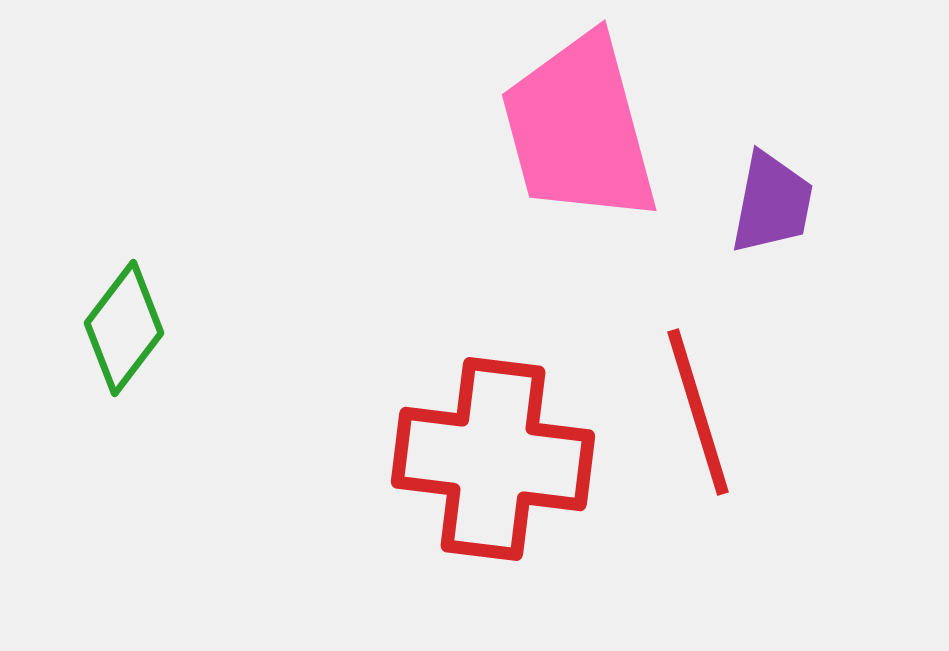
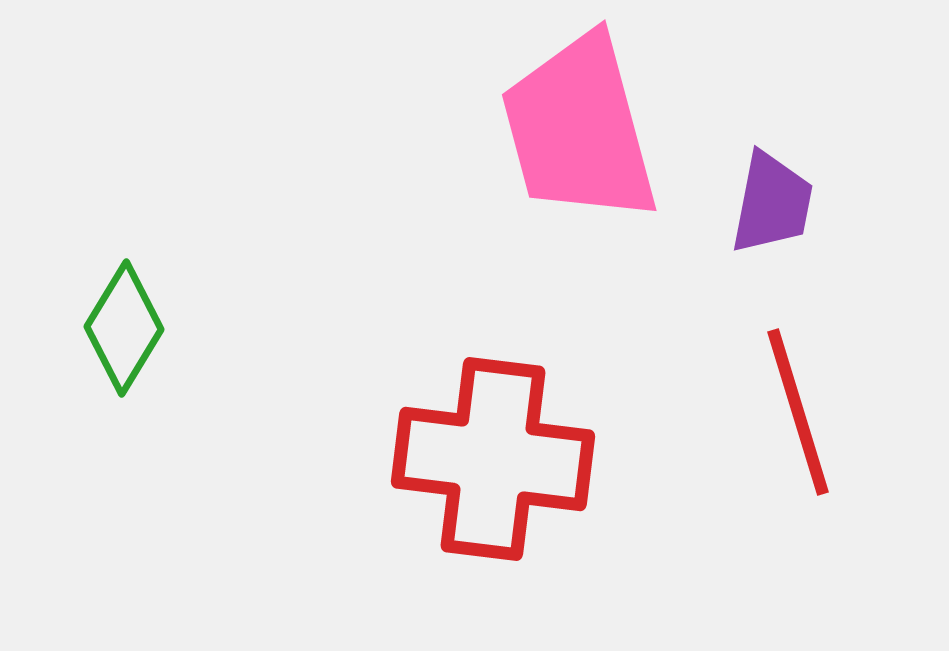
green diamond: rotated 6 degrees counterclockwise
red line: moved 100 px right
